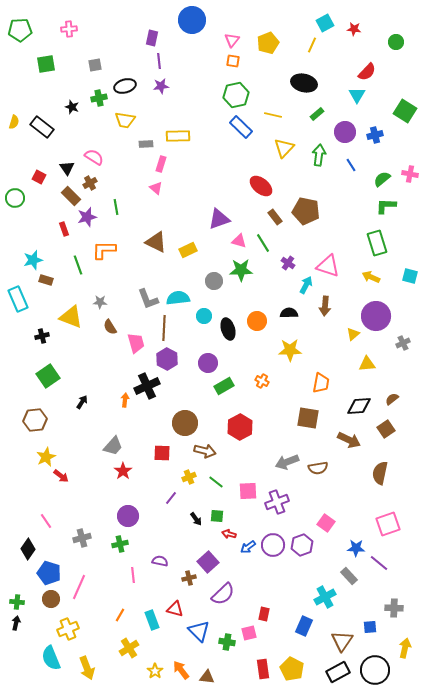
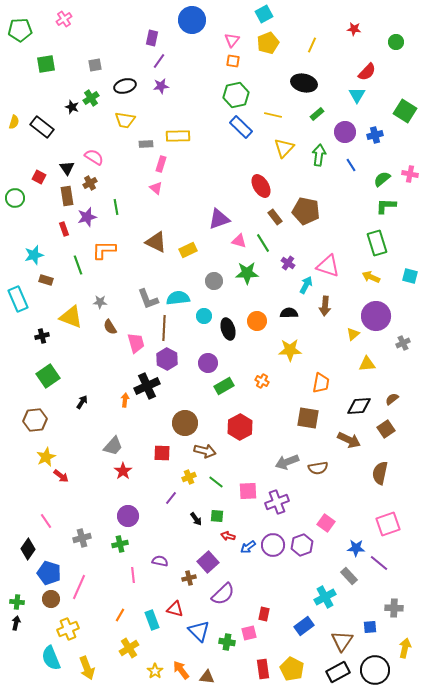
cyan square at (325, 23): moved 61 px left, 9 px up
pink cross at (69, 29): moved 5 px left, 10 px up; rotated 28 degrees counterclockwise
purple line at (159, 61): rotated 42 degrees clockwise
green cross at (99, 98): moved 8 px left; rotated 21 degrees counterclockwise
red ellipse at (261, 186): rotated 20 degrees clockwise
brown rectangle at (71, 196): moved 4 px left; rotated 36 degrees clockwise
cyan star at (33, 260): moved 1 px right, 5 px up
green star at (241, 270): moved 6 px right, 3 px down
red arrow at (229, 534): moved 1 px left, 2 px down
blue rectangle at (304, 626): rotated 30 degrees clockwise
